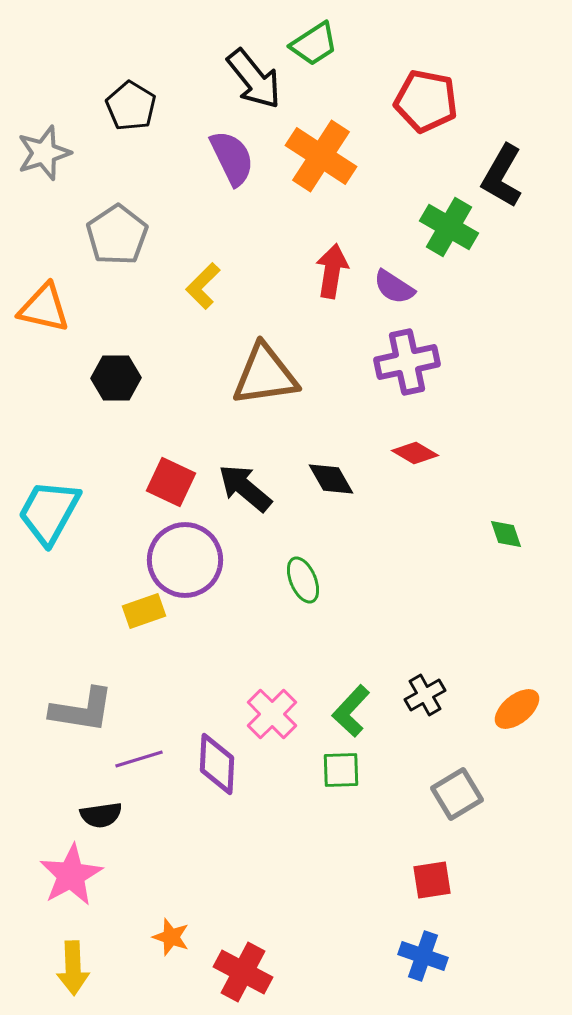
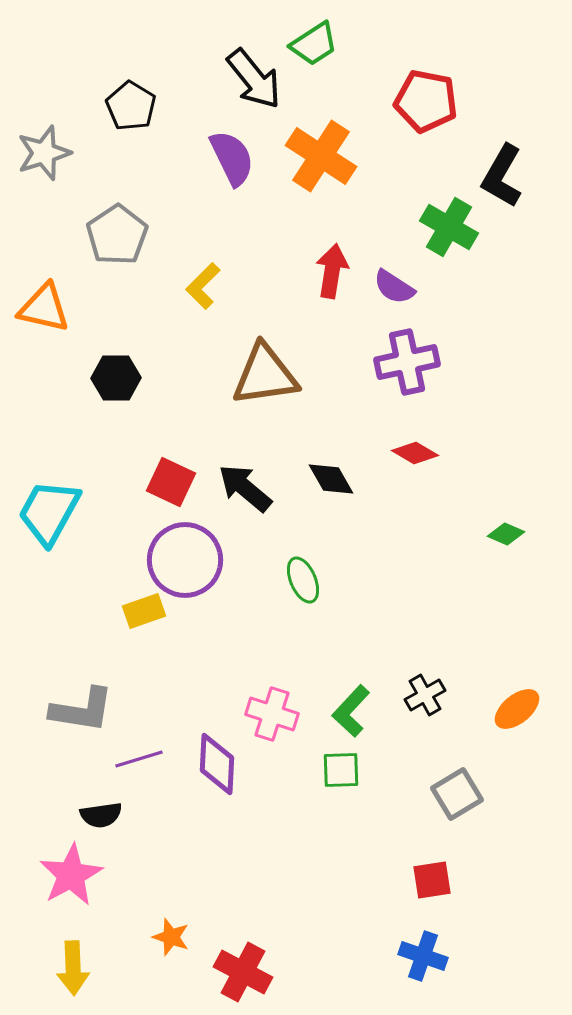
green diamond at (506, 534): rotated 48 degrees counterclockwise
pink cross at (272, 714): rotated 27 degrees counterclockwise
